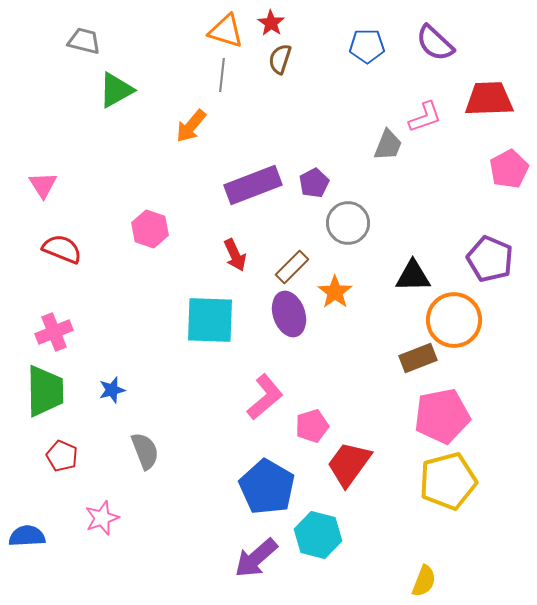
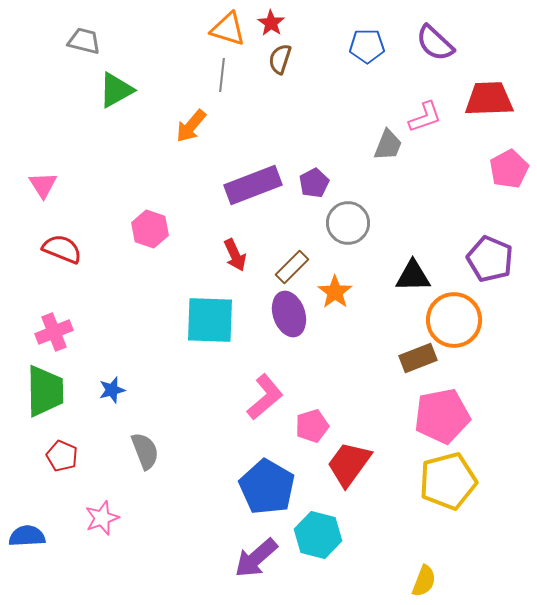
orange triangle at (226, 31): moved 2 px right, 2 px up
